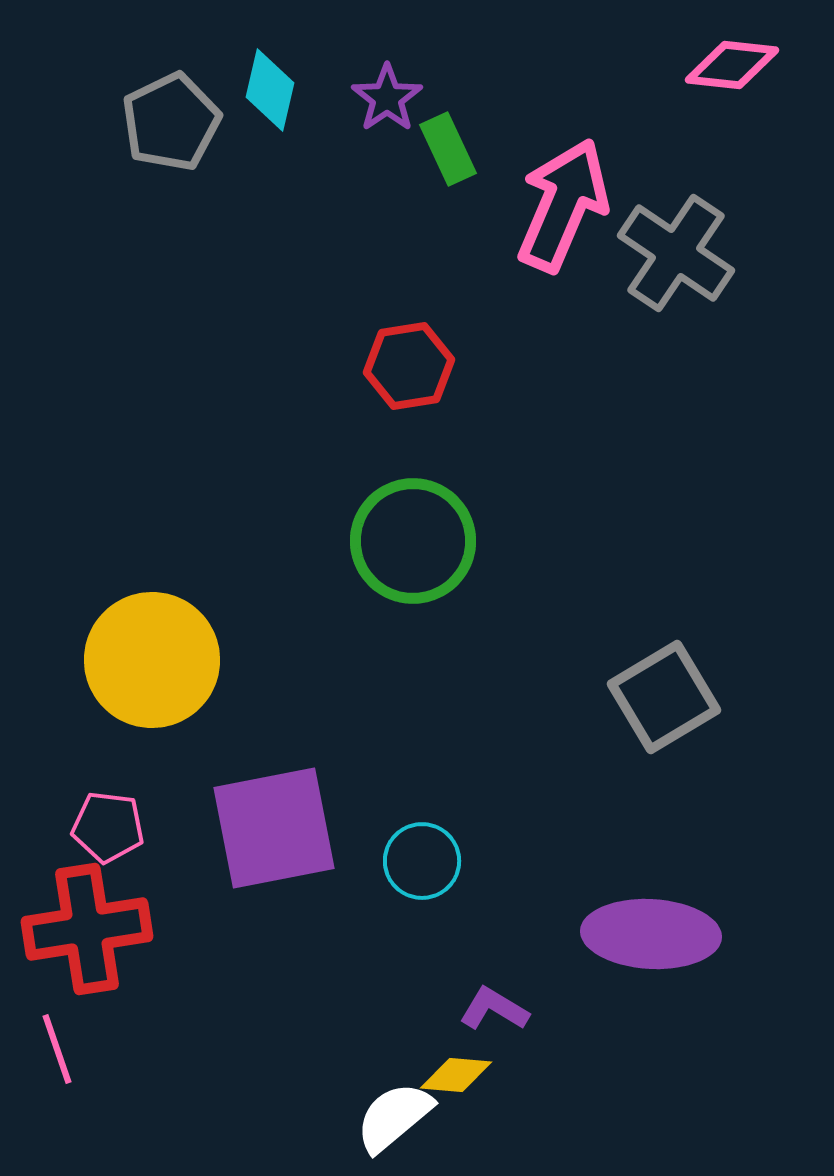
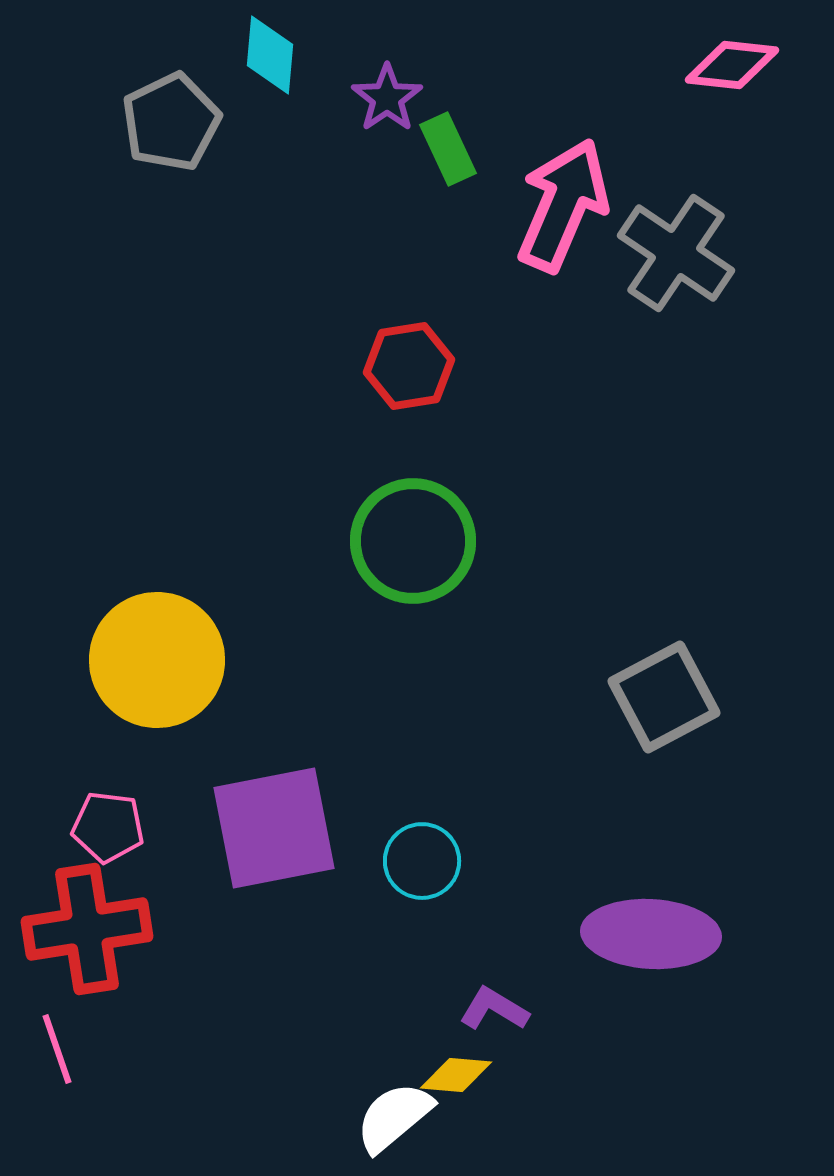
cyan diamond: moved 35 px up; rotated 8 degrees counterclockwise
yellow circle: moved 5 px right
gray square: rotated 3 degrees clockwise
